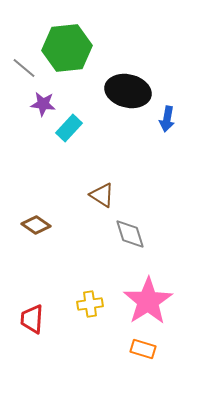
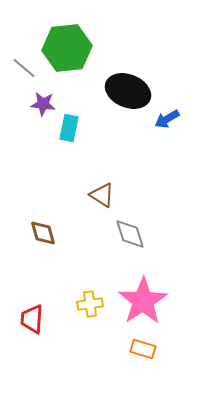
black ellipse: rotated 9 degrees clockwise
blue arrow: rotated 50 degrees clockwise
cyan rectangle: rotated 32 degrees counterclockwise
brown diamond: moved 7 px right, 8 px down; rotated 40 degrees clockwise
pink star: moved 5 px left
